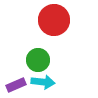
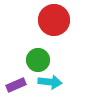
cyan arrow: moved 7 px right
